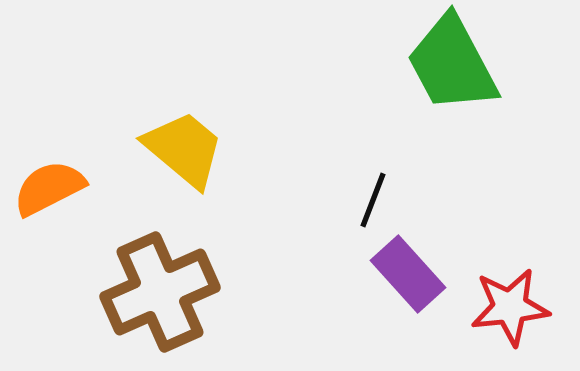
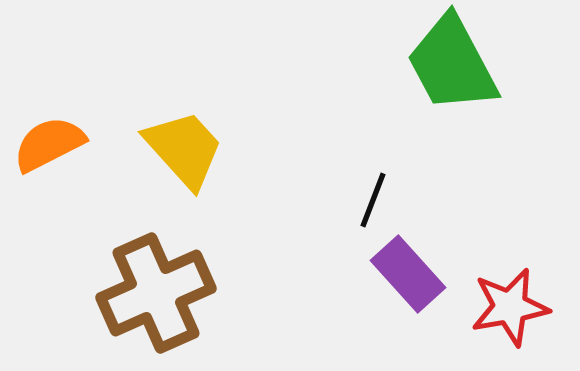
yellow trapezoid: rotated 8 degrees clockwise
orange semicircle: moved 44 px up
brown cross: moved 4 px left, 1 px down
red star: rotated 4 degrees counterclockwise
